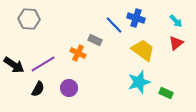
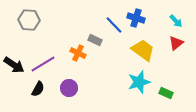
gray hexagon: moved 1 px down
